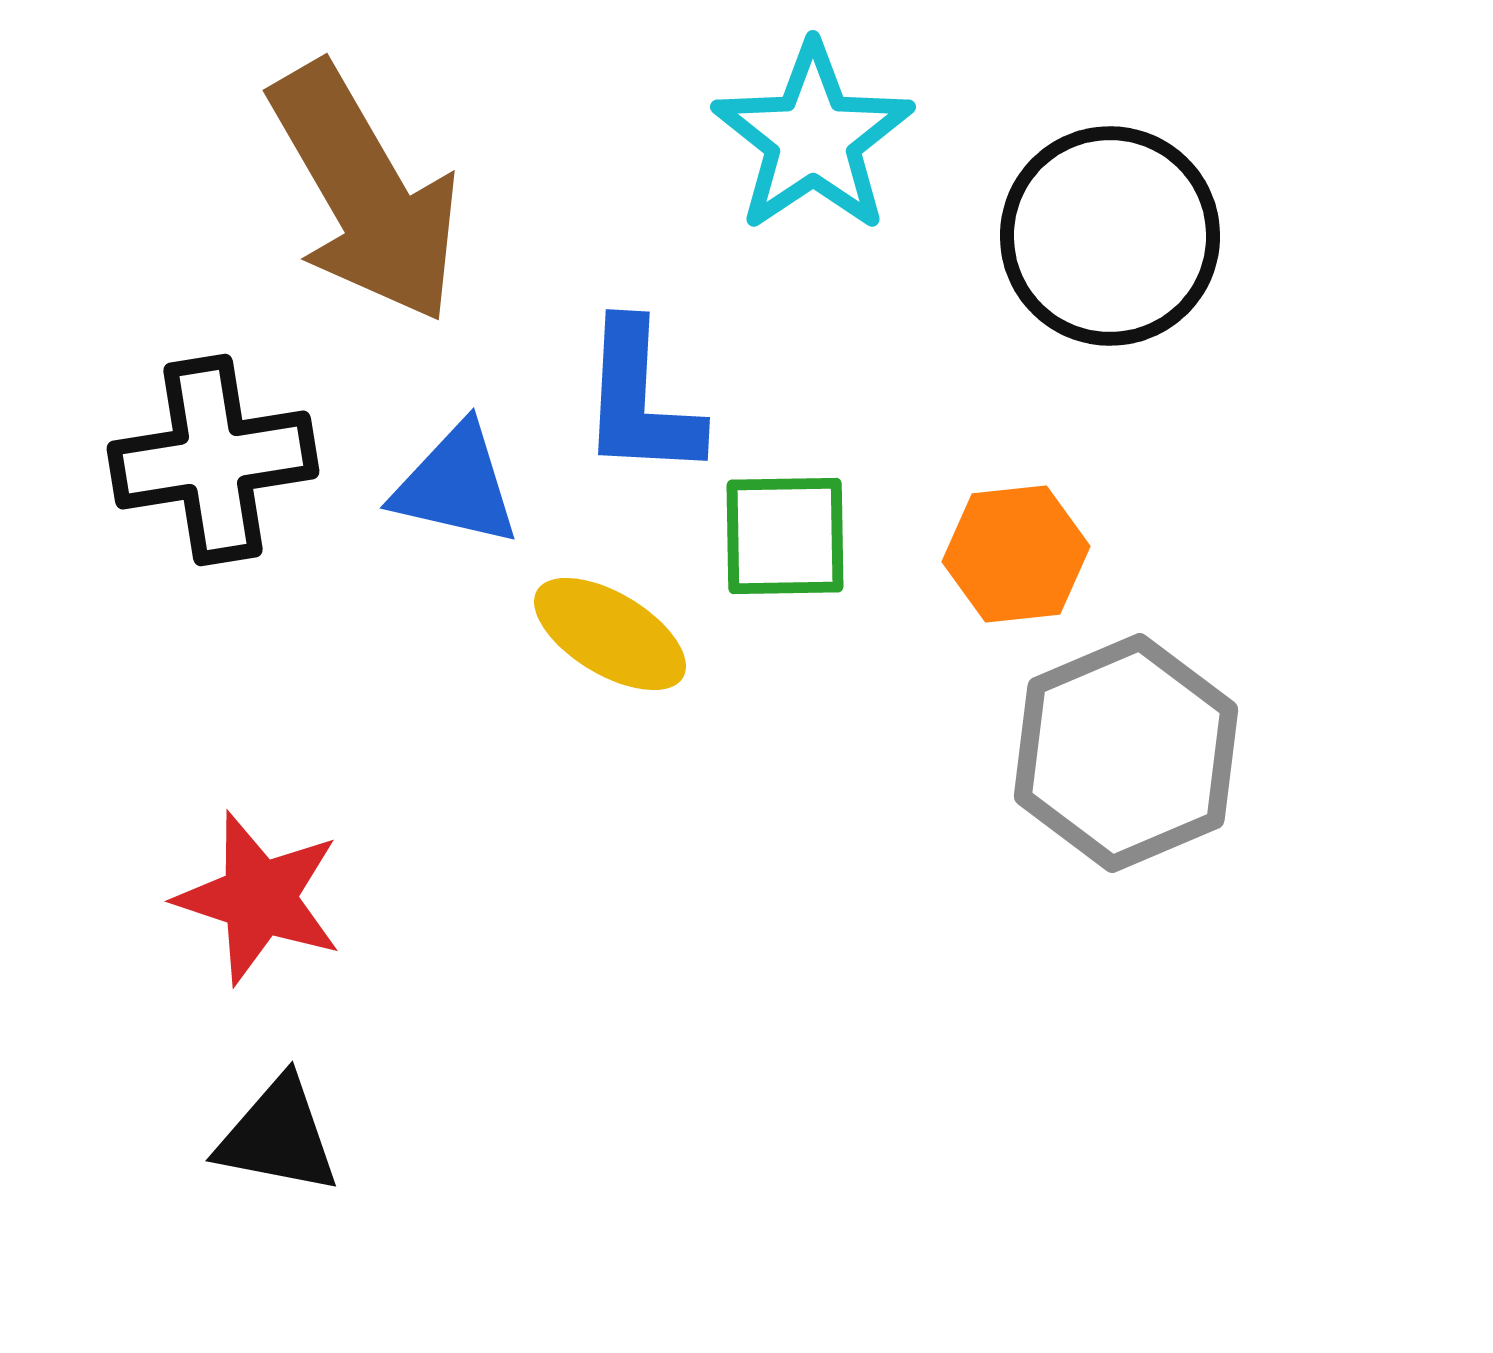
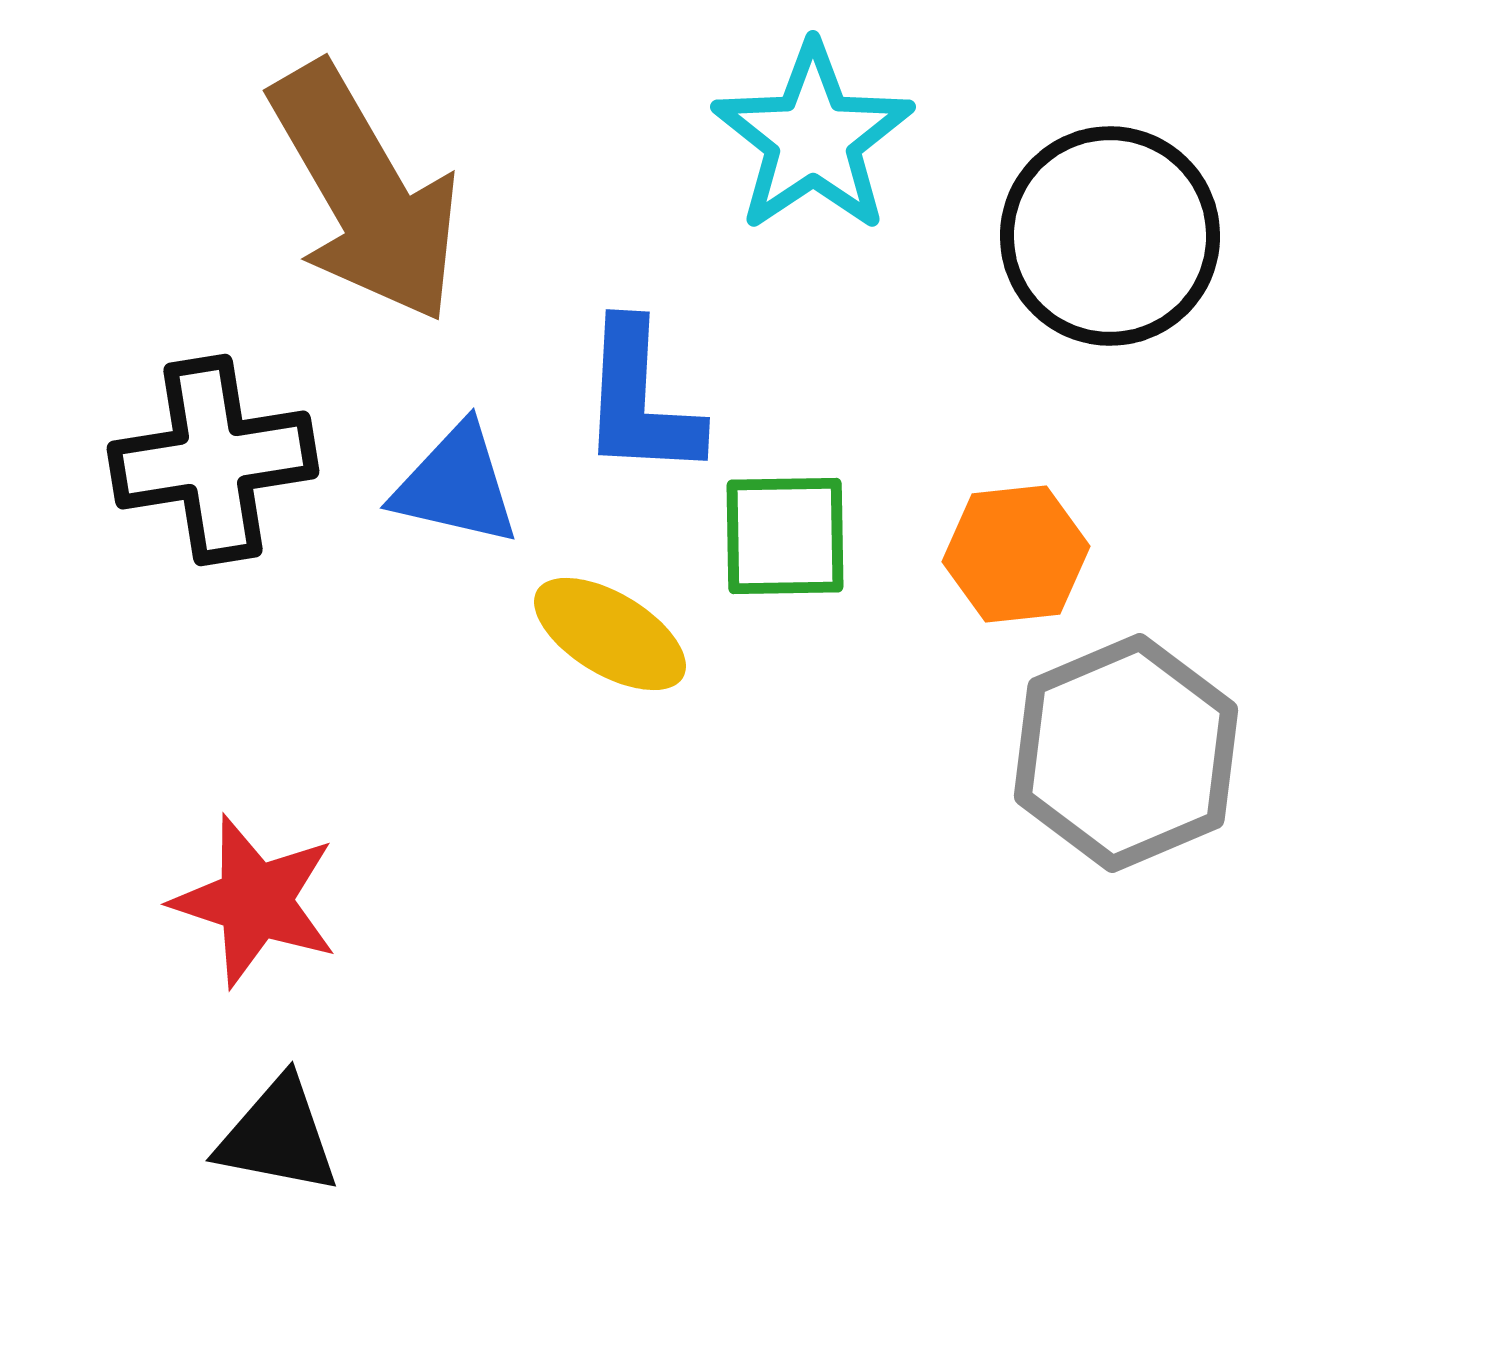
red star: moved 4 px left, 3 px down
